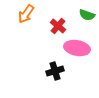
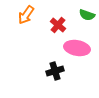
orange arrow: moved 1 px down
red cross: moved 1 px up
